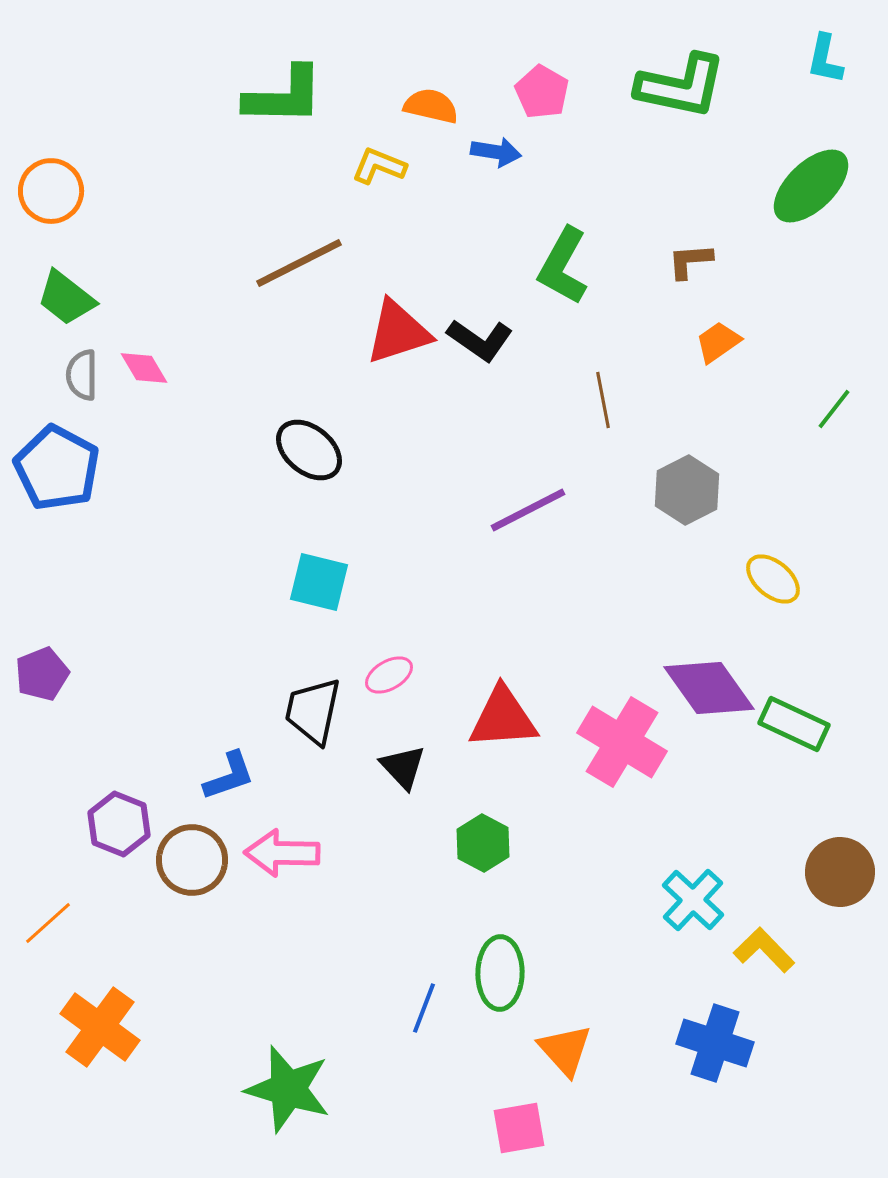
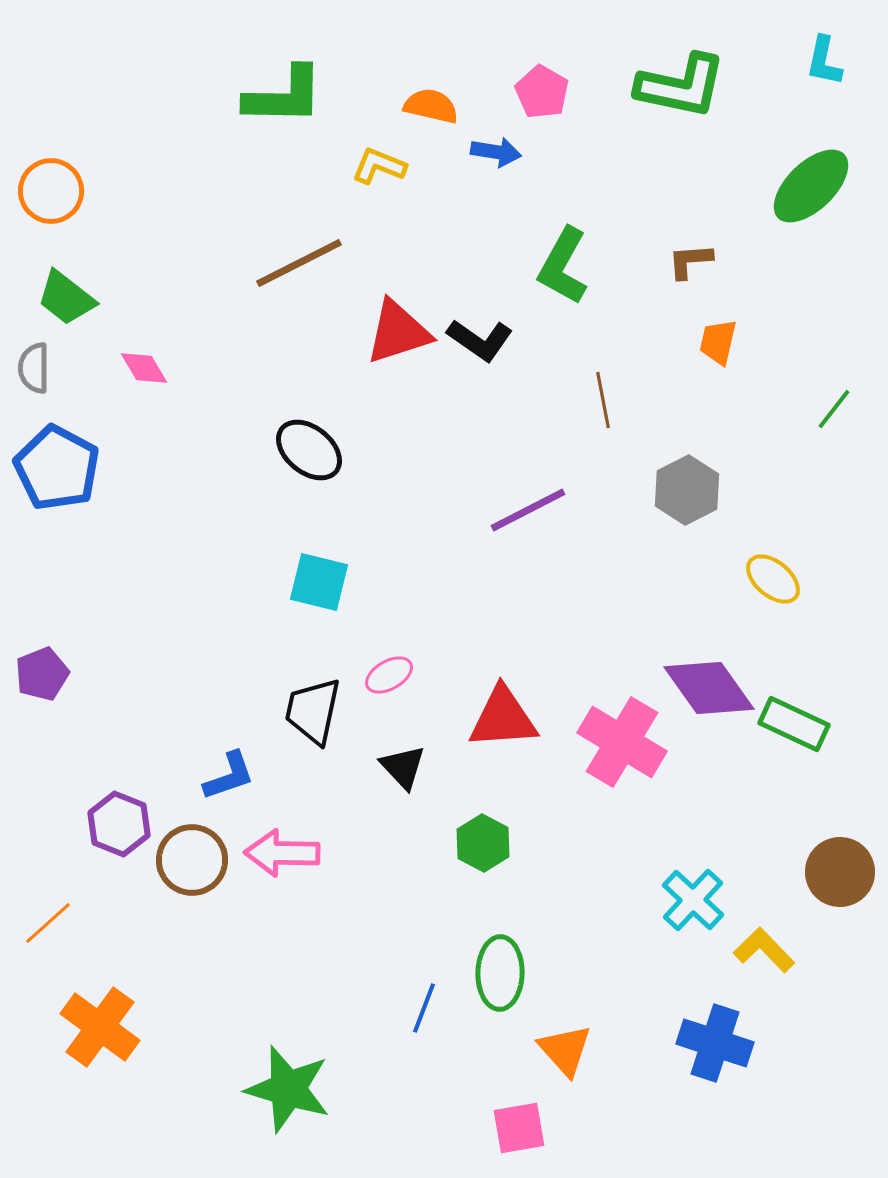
cyan L-shape at (825, 59): moved 1 px left, 2 px down
orange trapezoid at (718, 342): rotated 42 degrees counterclockwise
gray semicircle at (82, 375): moved 48 px left, 7 px up
